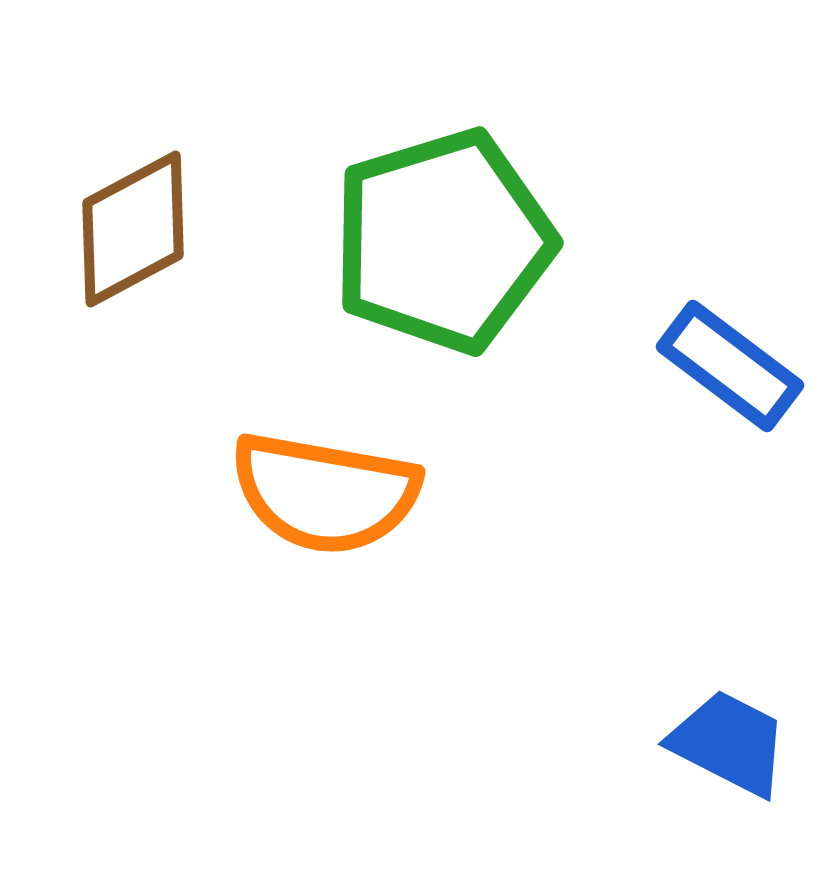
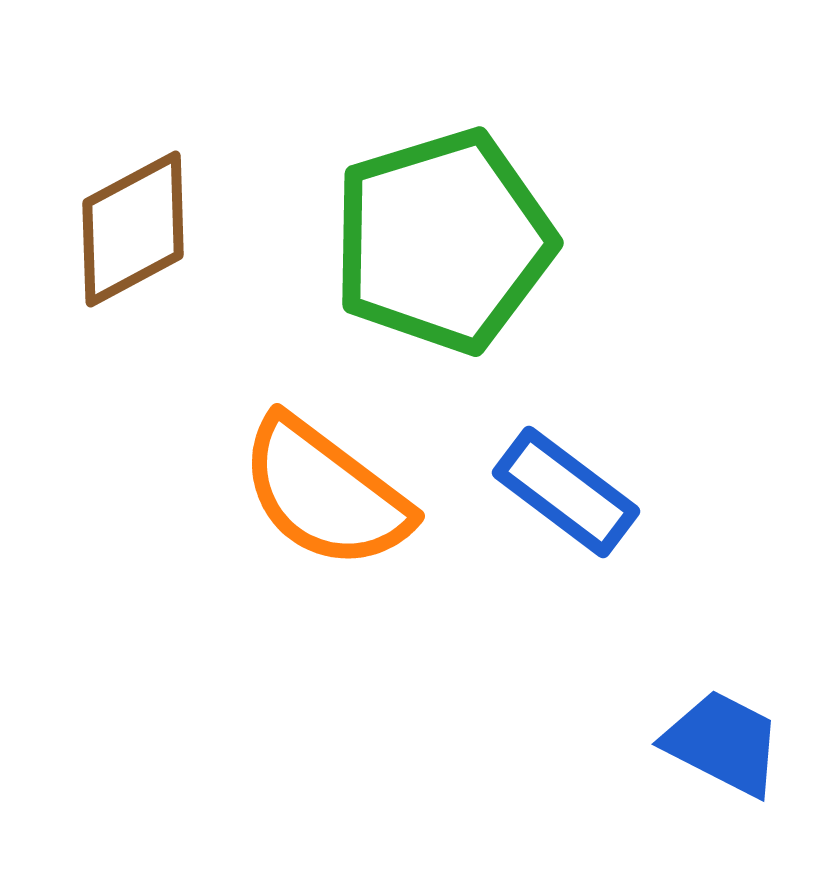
blue rectangle: moved 164 px left, 126 px down
orange semicircle: rotated 27 degrees clockwise
blue trapezoid: moved 6 px left
